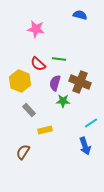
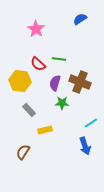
blue semicircle: moved 4 px down; rotated 48 degrees counterclockwise
pink star: rotated 24 degrees clockwise
yellow hexagon: rotated 15 degrees counterclockwise
green star: moved 1 px left, 2 px down
